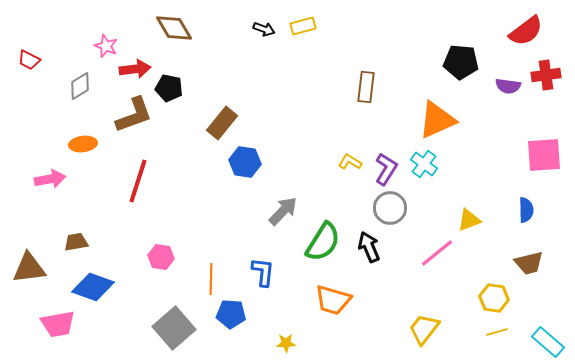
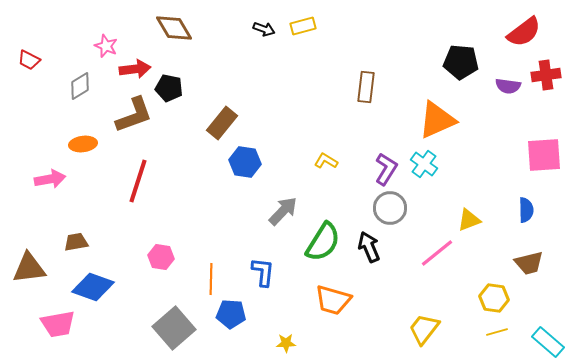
red semicircle at (526, 31): moved 2 px left, 1 px down
yellow L-shape at (350, 162): moved 24 px left, 1 px up
